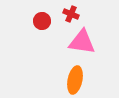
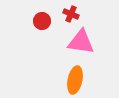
pink triangle: moved 1 px left
